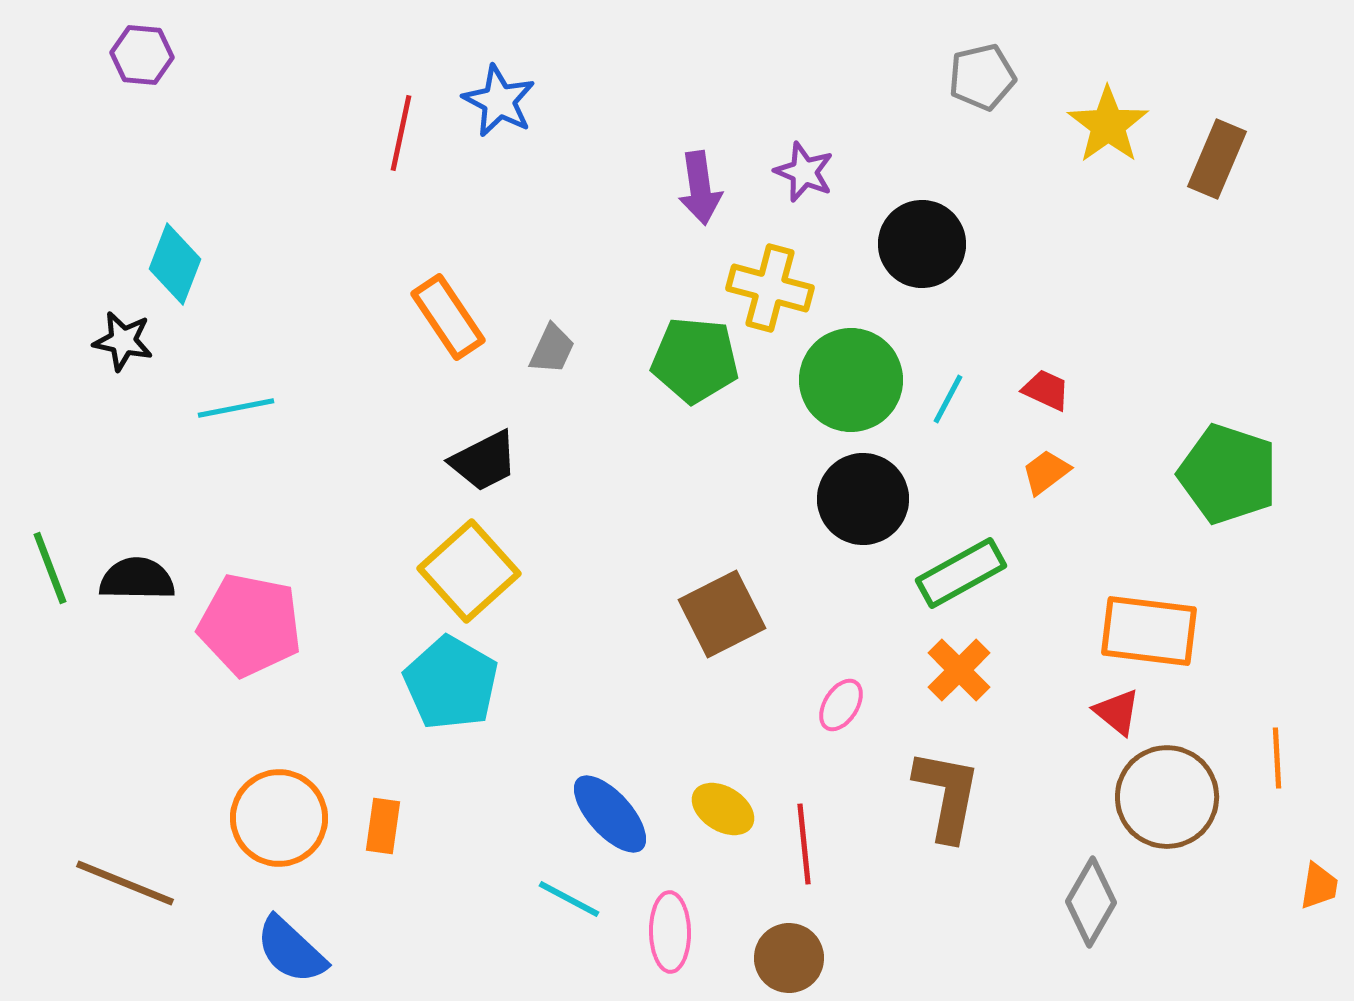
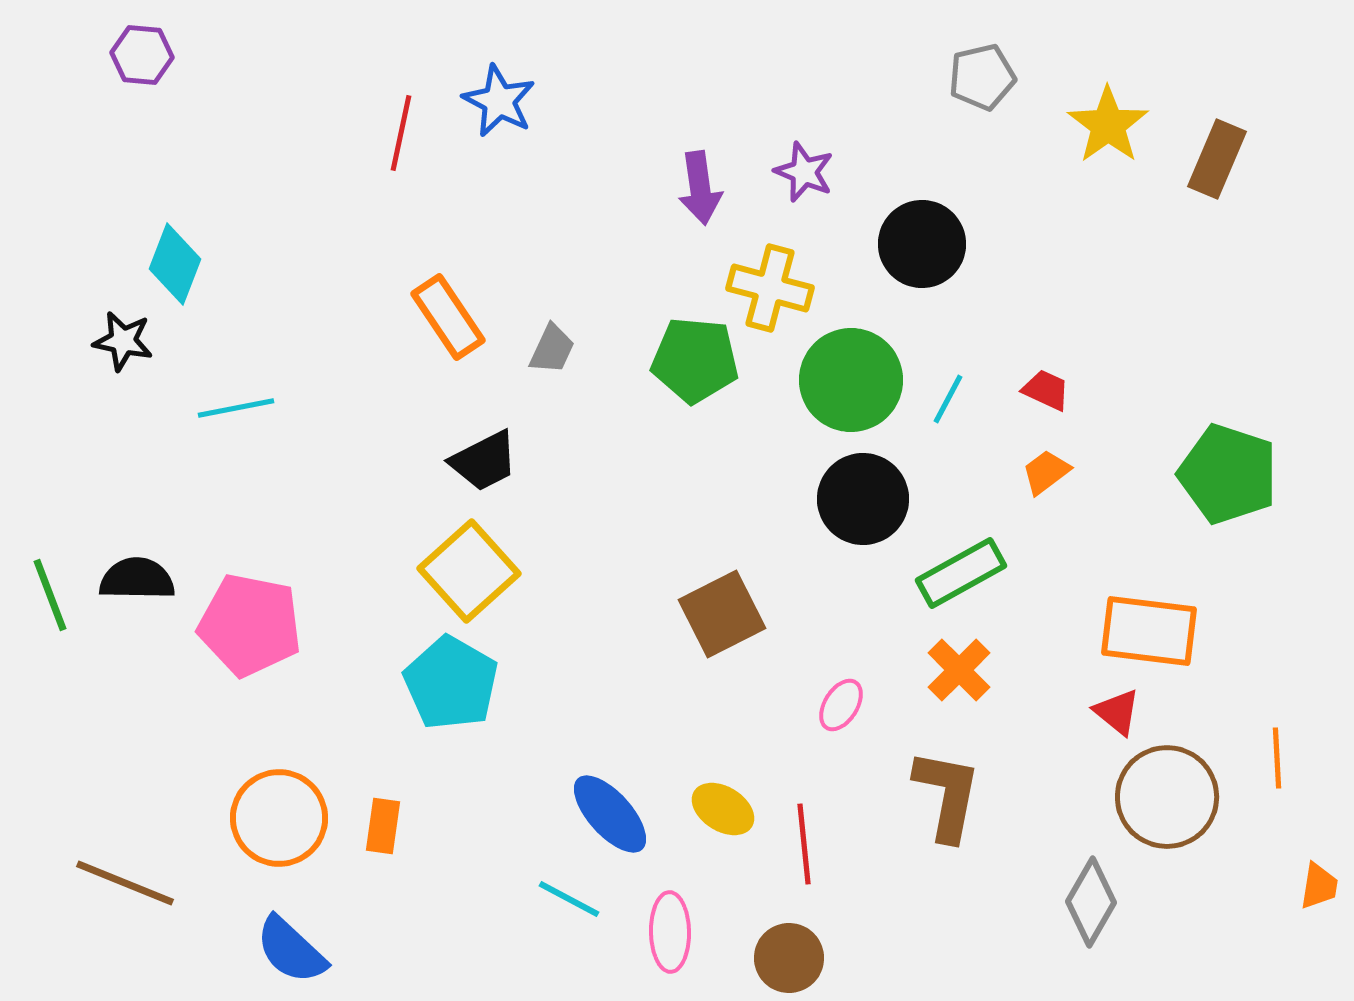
green line at (50, 568): moved 27 px down
